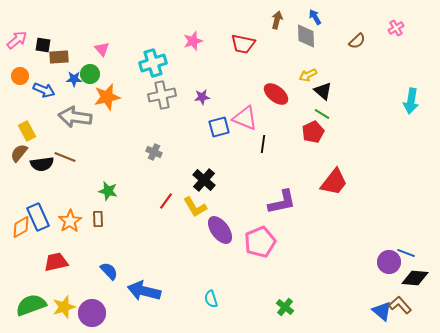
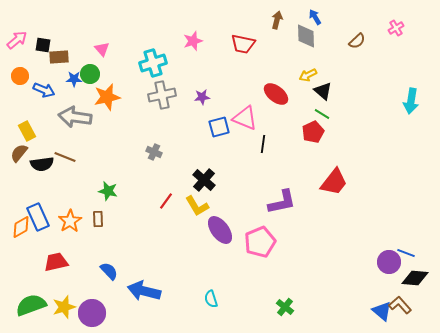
yellow L-shape at (195, 207): moved 2 px right, 1 px up
